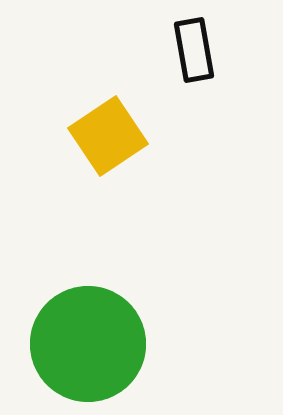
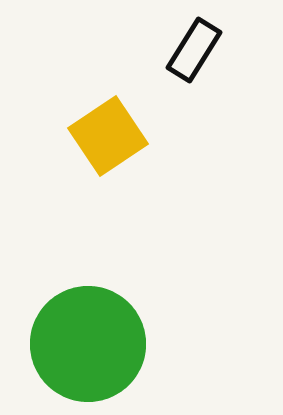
black rectangle: rotated 42 degrees clockwise
